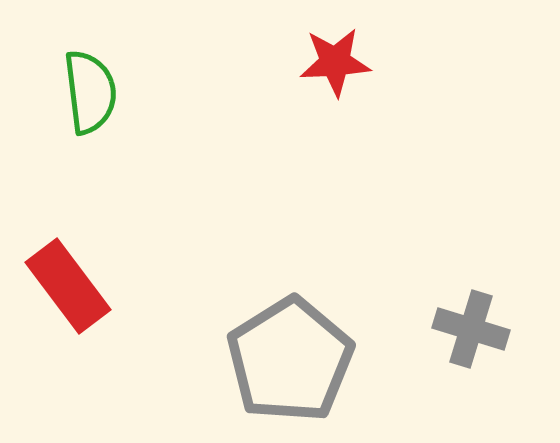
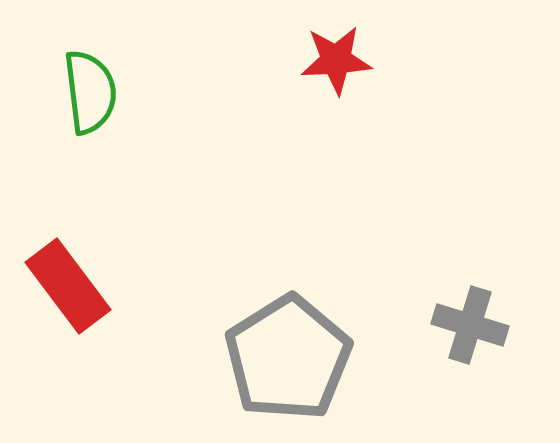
red star: moved 1 px right, 2 px up
gray cross: moved 1 px left, 4 px up
gray pentagon: moved 2 px left, 2 px up
